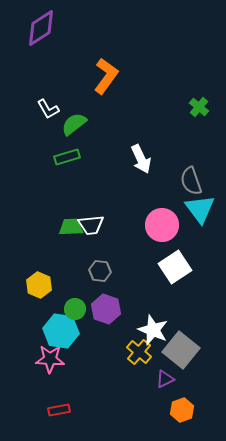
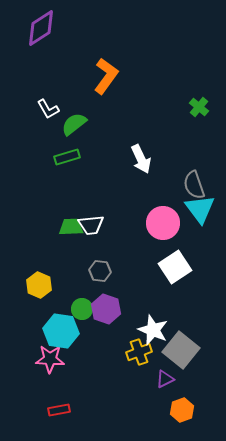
gray semicircle: moved 3 px right, 4 px down
pink circle: moved 1 px right, 2 px up
green circle: moved 7 px right
yellow cross: rotated 30 degrees clockwise
